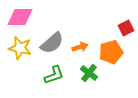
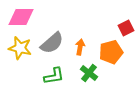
pink diamond: moved 1 px right
orange arrow: rotated 63 degrees counterclockwise
green L-shape: moved 1 px down; rotated 10 degrees clockwise
